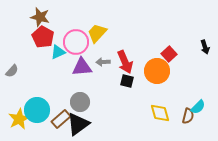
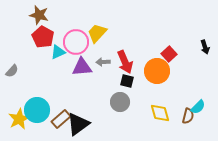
brown star: moved 1 px left, 2 px up
gray circle: moved 40 px right
